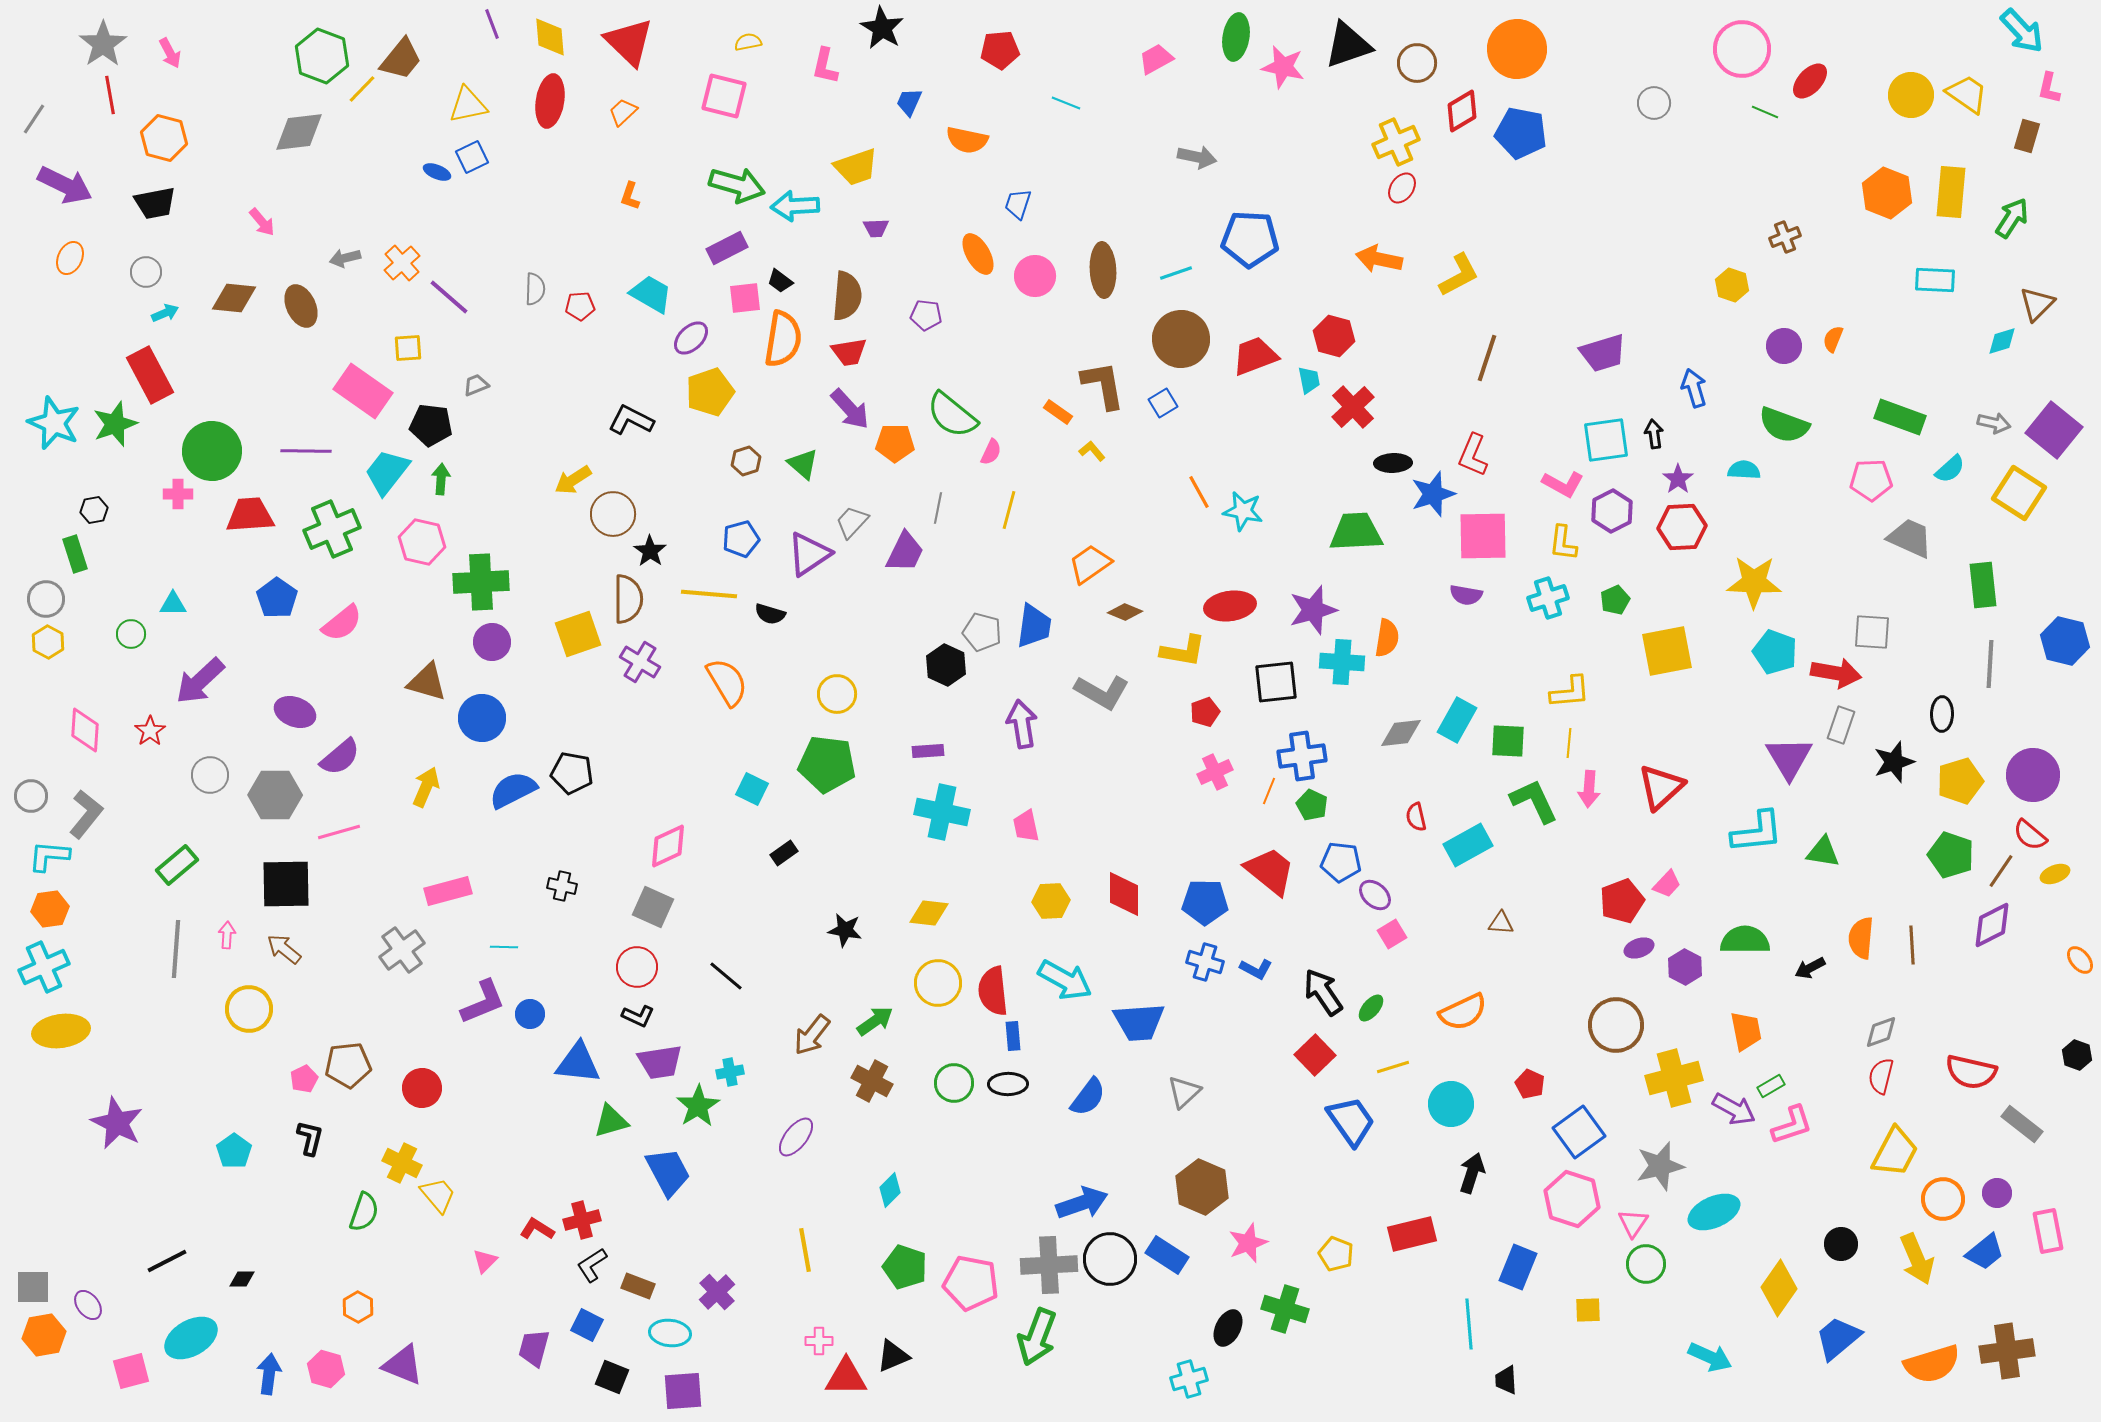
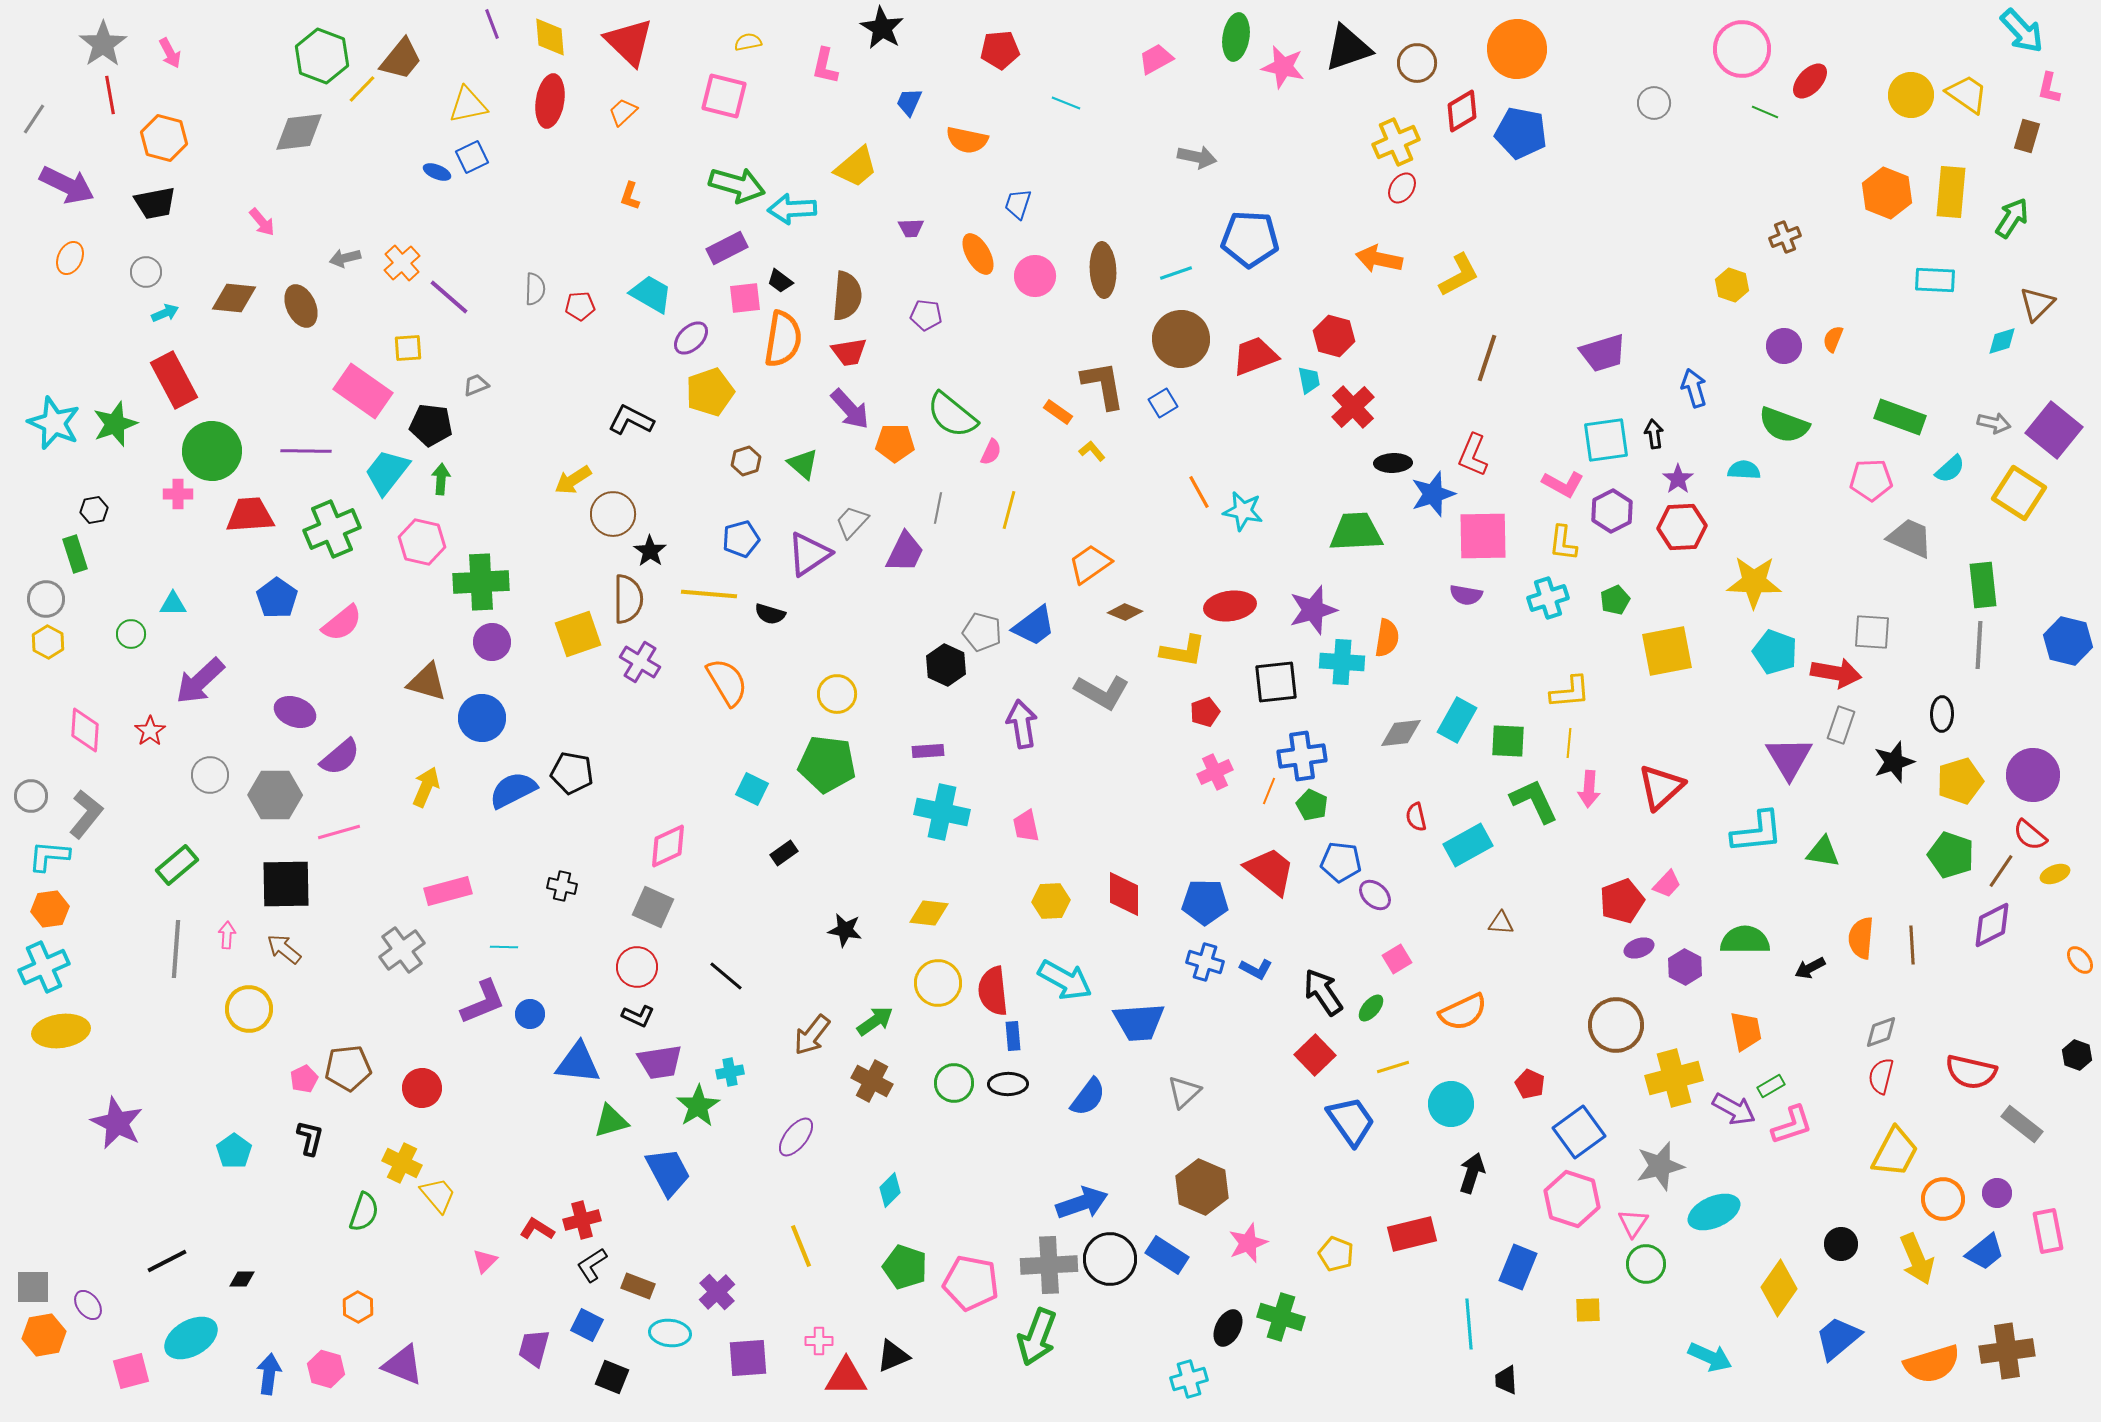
black triangle at (1348, 45): moved 3 px down
yellow trapezoid at (856, 167): rotated 21 degrees counterclockwise
purple arrow at (65, 185): moved 2 px right
cyan arrow at (795, 206): moved 3 px left, 3 px down
purple trapezoid at (876, 228): moved 35 px right
red rectangle at (150, 375): moved 24 px right, 5 px down
blue trapezoid at (1034, 626): rotated 45 degrees clockwise
blue hexagon at (2065, 641): moved 3 px right
gray line at (1990, 664): moved 11 px left, 19 px up
pink square at (1392, 934): moved 5 px right, 25 px down
brown pentagon at (348, 1065): moved 3 px down
yellow line at (805, 1250): moved 4 px left, 4 px up; rotated 12 degrees counterclockwise
green cross at (1285, 1309): moved 4 px left, 8 px down
purple square at (683, 1391): moved 65 px right, 33 px up
